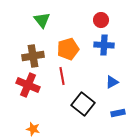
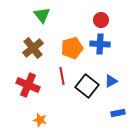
green triangle: moved 5 px up
blue cross: moved 4 px left, 1 px up
orange pentagon: moved 4 px right, 1 px up
brown cross: moved 8 px up; rotated 30 degrees counterclockwise
blue triangle: moved 1 px left, 1 px up
black square: moved 4 px right, 18 px up
orange star: moved 7 px right, 9 px up
